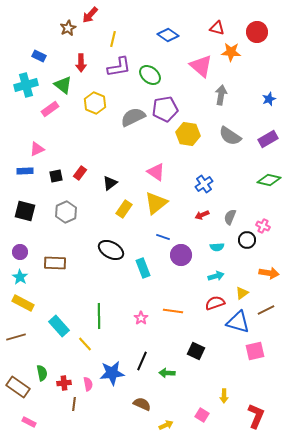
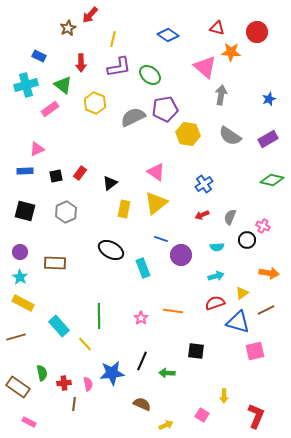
pink triangle at (201, 66): moved 4 px right, 1 px down
green diamond at (269, 180): moved 3 px right
yellow rectangle at (124, 209): rotated 24 degrees counterclockwise
blue line at (163, 237): moved 2 px left, 2 px down
black square at (196, 351): rotated 18 degrees counterclockwise
